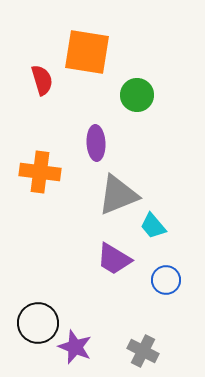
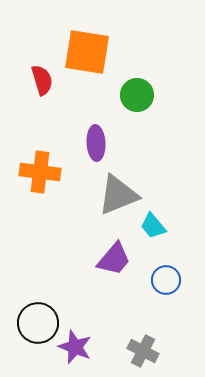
purple trapezoid: rotated 81 degrees counterclockwise
